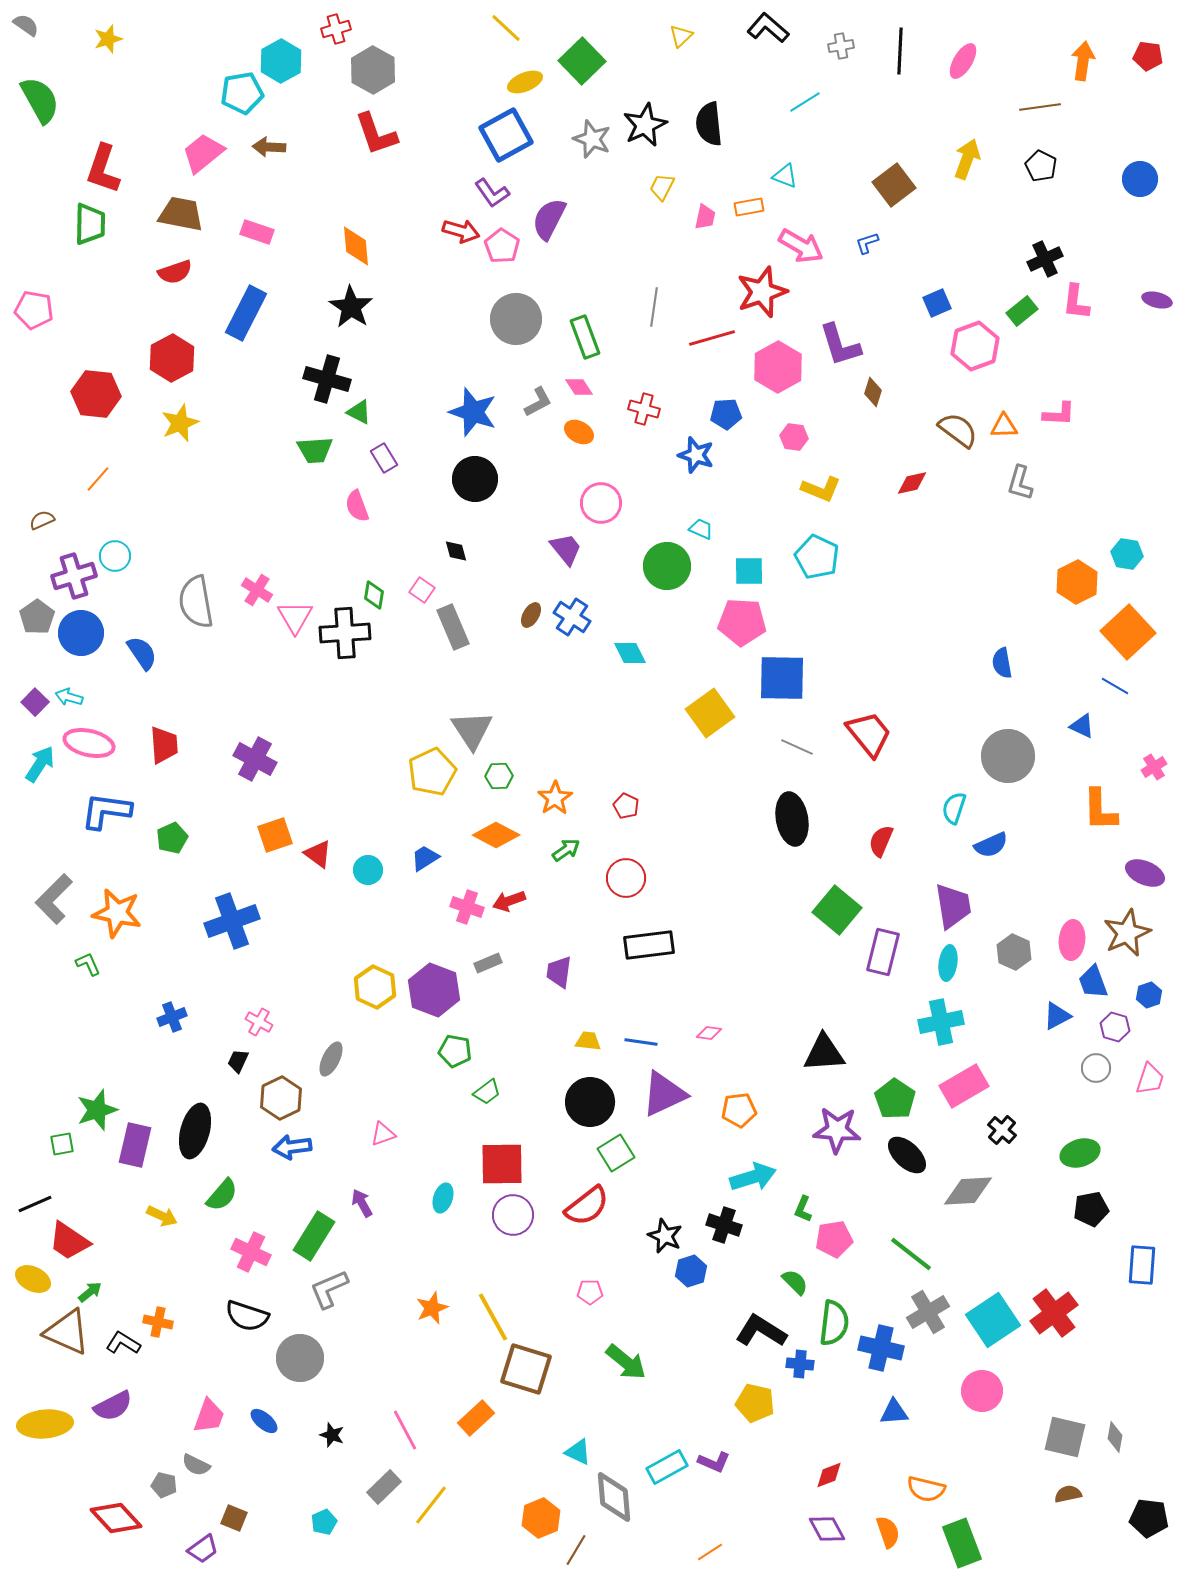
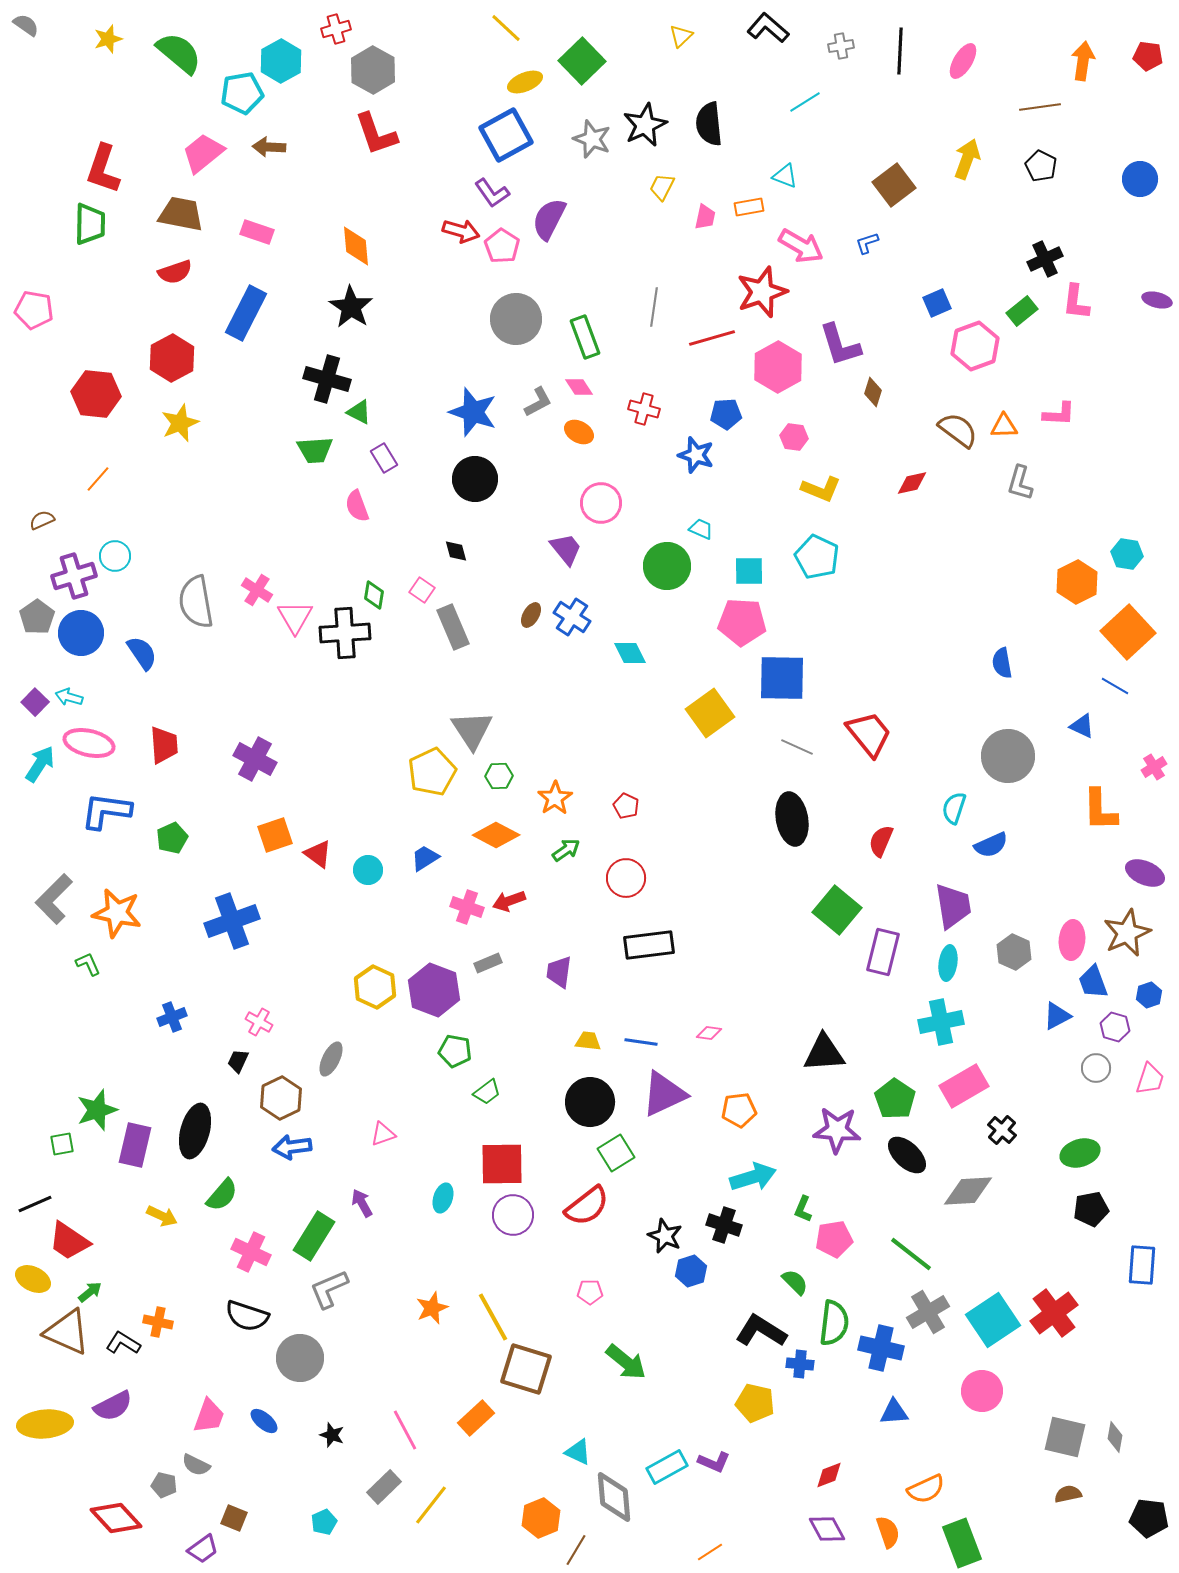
green semicircle at (40, 100): moved 139 px right, 47 px up; rotated 21 degrees counterclockwise
orange semicircle at (926, 1489): rotated 39 degrees counterclockwise
